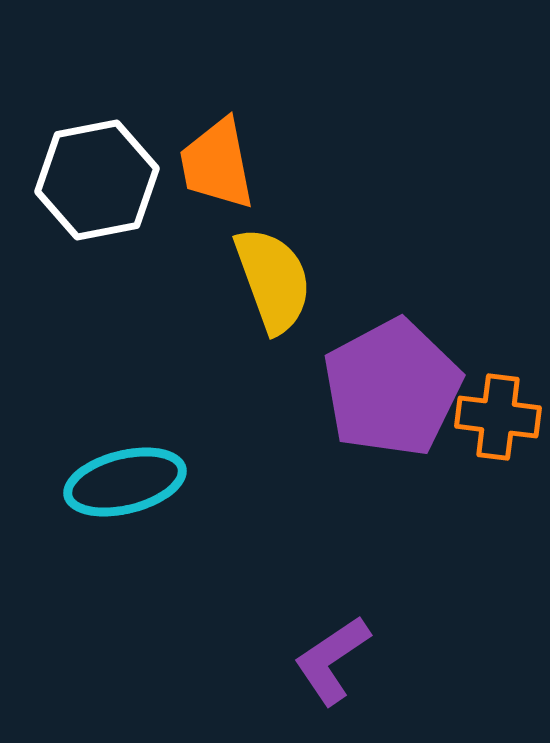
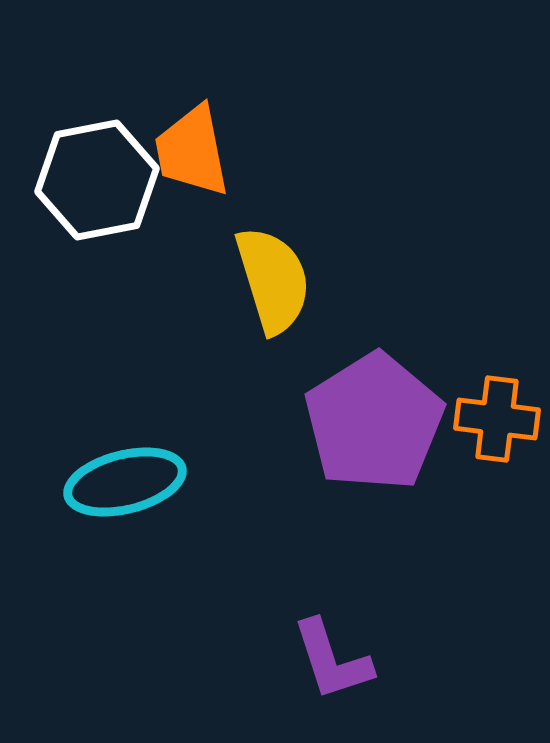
orange trapezoid: moved 25 px left, 13 px up
yellow semicircle: rotated 3 degrees clockwise
purple pentagon: moved 18 px left, 34 px down; rotated 4 degrees counterclockwise
orange cross: moved 1 px left, 2 px down
purple L-shape: rotated 74 degrees counterclockwise
